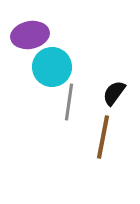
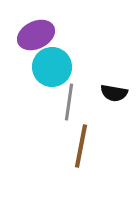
purple ellipse: moved 6 px right; rotated 15 degrees counterclockwise
black semicircle: rotated 116 degrees counterclockwise
brown line: moved 22 px left, 9 px down
